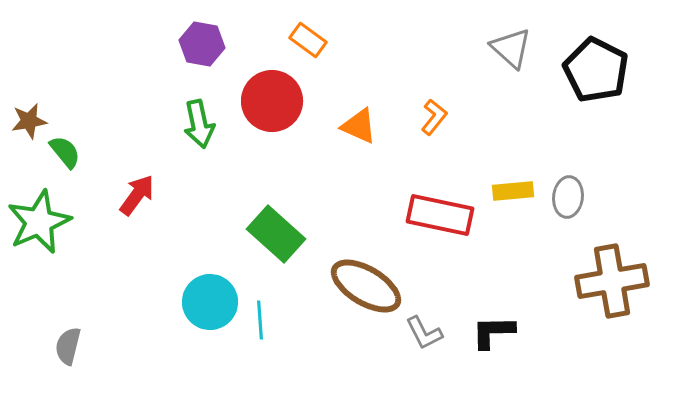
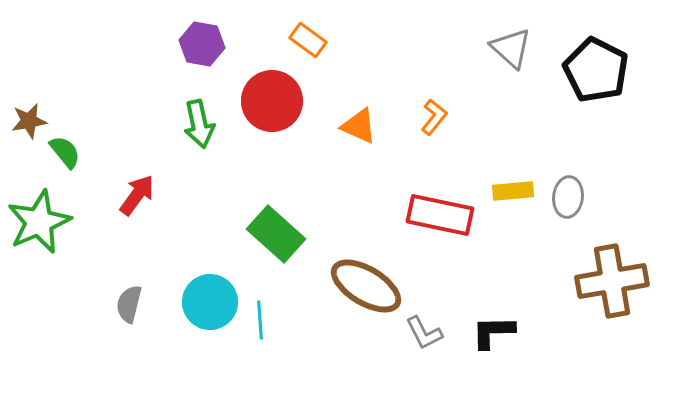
gray semicircle: moved 61 px right, 42 px up
